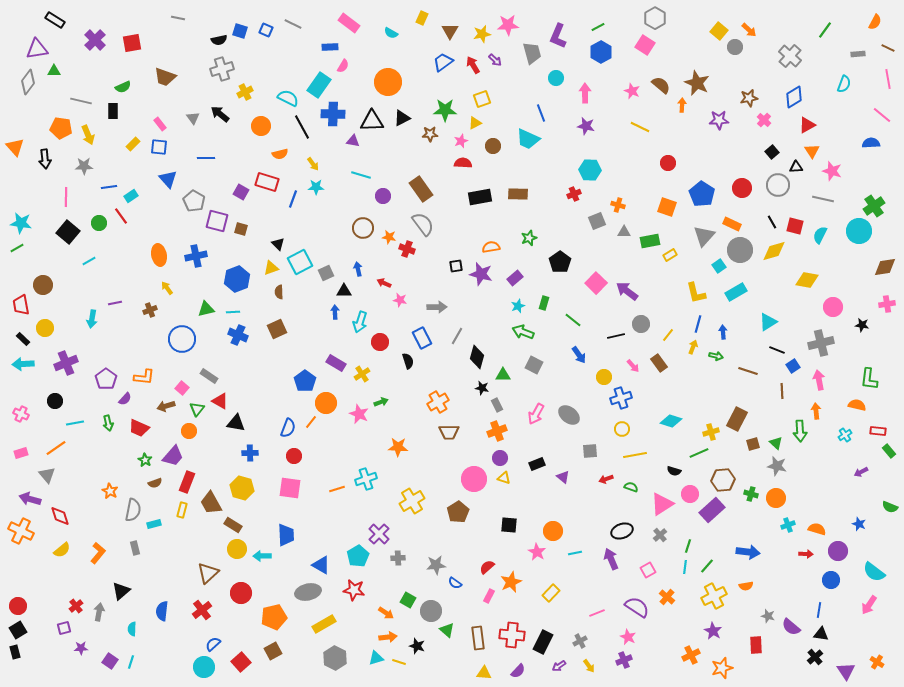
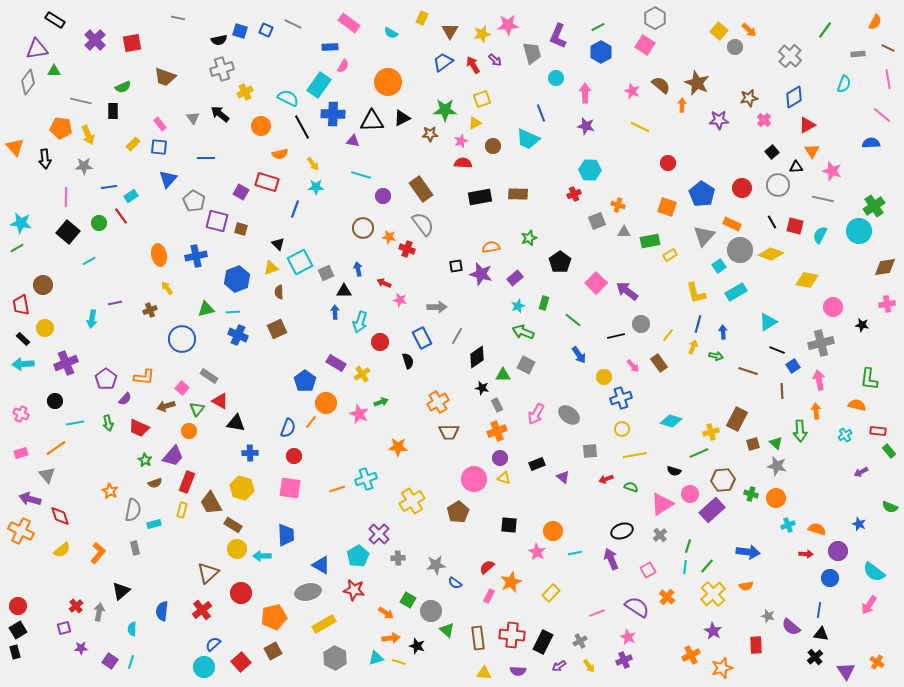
blue triangle at (168, 179): rotated 24 degrees clockwise
blue line at (293, 199): moved 2 px right, 10 px down
yellow diamond at (774, 251): moved 3 px left, 3 px down; rotated 35 degrees clockwise
black diamond at (477, 357): rotated 40 degrees clockwise
gray square at (534, 365): moved 8 px left
blue circle at (831, 580): moved 1 px left, 2 px up
yellow cross at (714, 596): moved 1 px left, 2 px up; rotated 15 degrees counterclockwise
orange arrow at (388, 637): moved 3 px right, 1 px down
purple semicircle at (518, 671): rotated 49 degrees clockwise
